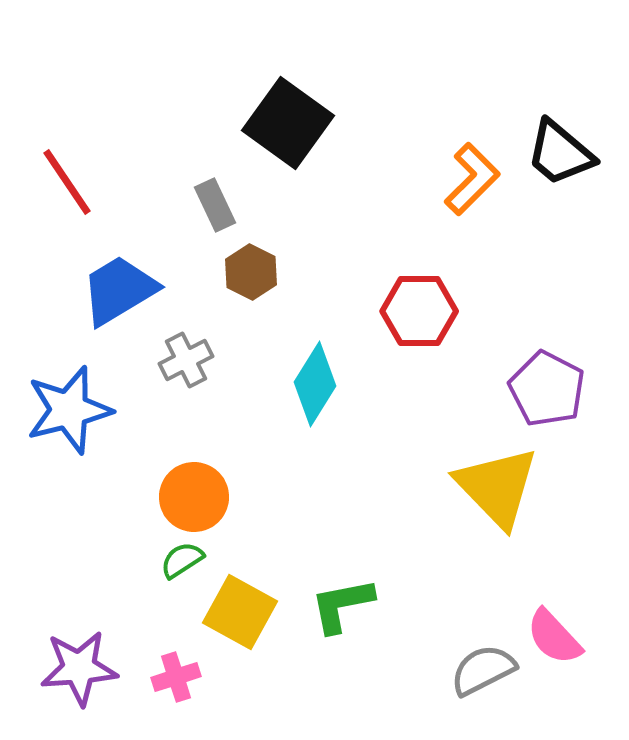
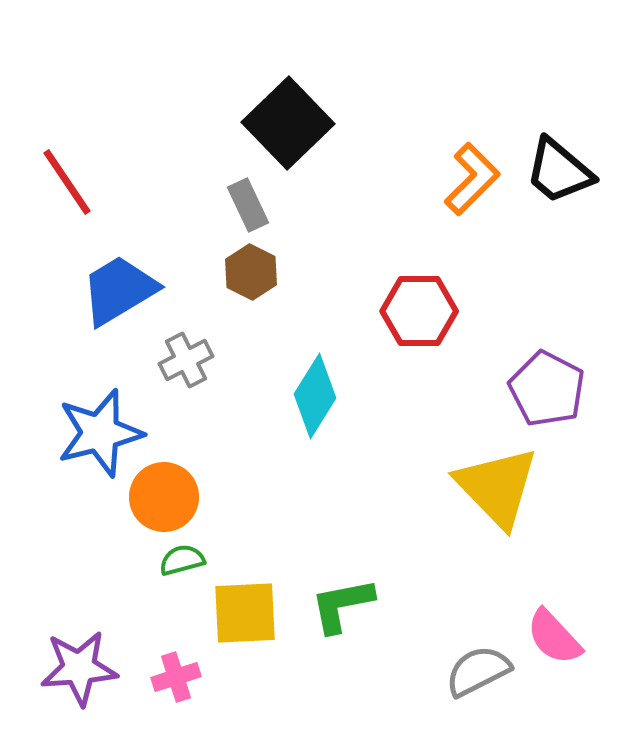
black square: rotated 10 degrees clockwise
black trapezoid: moved 1 px left, 18 px down
gray rectangle: moved 33 px right
cyan diamond: moved 12 px down
blue star: moved 31 px right, 23 px down
orange circle: moved 30 px left
green semicircle: rotated 18 degrees clockwise
yellow square: moved 5 px right, 1 px down; rotated 32 degrees counterclockwise
gray semicircle: moved 5 px left, 1 px down
